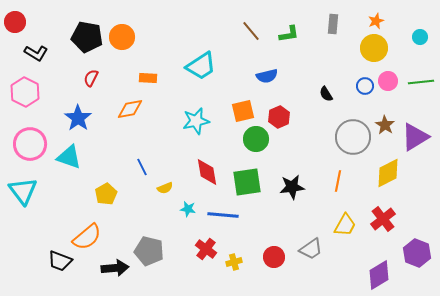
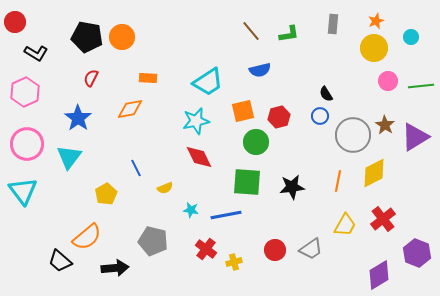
cyan circle at (420, 37): moved 9 px left
cyan trapezoid at (201, 66): moved 7 px right, 16 px down
blue semicircle at (267, 76): moved 7 px left, 6 px up
green line at (421, 82): moved 4 px down
blue circle at (365, 86): moved 45 px left, 30 px down
pink hexagon at (25, 92): rotated 8 degrees clockwise
red hexagon at (279, 117): rotated 10 degrees clockwise
gray circle at (353, 137): moved 2 px up
green circle at (256, 139): moved 3 px down
pink circle at (30, 144): moved 3 px left
cyan triangle at (69, 157): rotated 48 degrees clockwise
blue line at (142, 167): moved 6 px left, 1 px down
red diamond at (207, 172): moved 8 px left, 15 px up; rotated 16 degrees counterclockwise
yellow diamond at (388, 173): moved 14 px left
green square at (247, 182): rotated 12 degrees clockwise
cyan star at (188, 209): moved 3 px right, 1 px down
blue line at (223, 215): moved 3 px right; rotated 16 degrees counterclockwise
gray pentagon at (149, 251): moved 4 px right, 10 px up
red circle at (274, 257): moved 1 px right, 7 px up
black trapezoid at (60, 261): rotated 20 degrees clockwise
